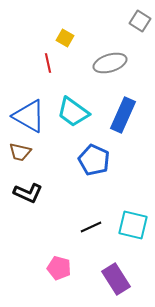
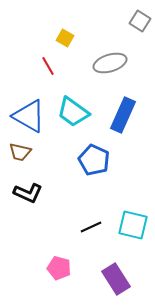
red line: moved 3 px down; rotated 18 degrees counterclockwise
